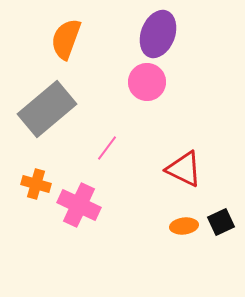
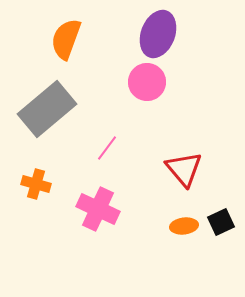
red triangle: rotated 24 degrees clockwise
pink cross: moved 19 px right, 4 px down
